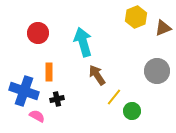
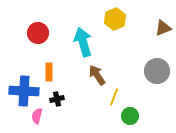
yellow hexagon: moved 21 px left, 2 px down
blue cross: rotated 16 degrees counterclockwise
yellow line: rotated 18 degrees counterclockwise
green circle: moved 2 px left, 5 px down
pink semicircle: rotated 105 degrees counterclockwise
